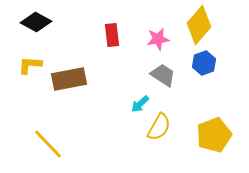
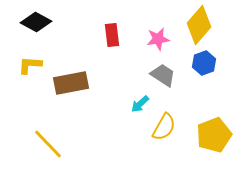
brown rectangle: moved 2 px right, 4 px down
yellow semicircle: moved 5 px right
